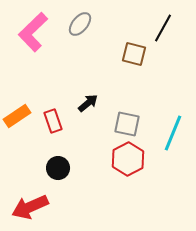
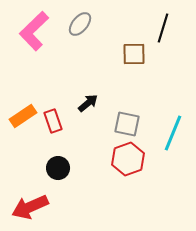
black line: rotated 12 degrees counterclockwise
pink L-shape: moved 1 px right, 1 px up
brown square: rotated 15 degrees counterclockwise
orange rectangle: moved 6 px right
red hexagon: rotated 8 degrees clockwise
